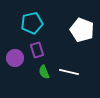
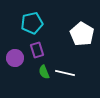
white pentagon: moved 4 px down; rotated 10 degrees clockwise
white line: moved 4 px left, 1 px down
